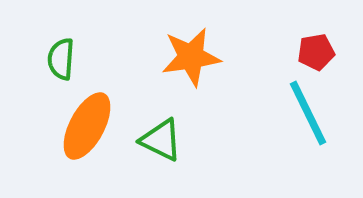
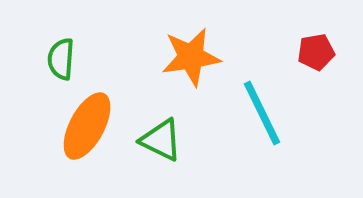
cyan line: moved 46 px left
